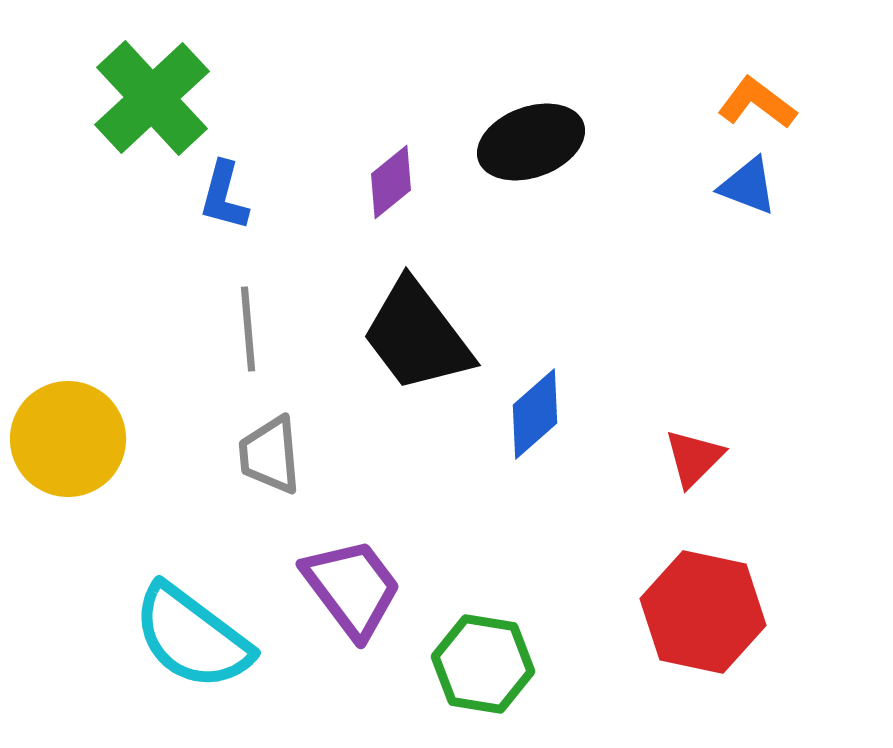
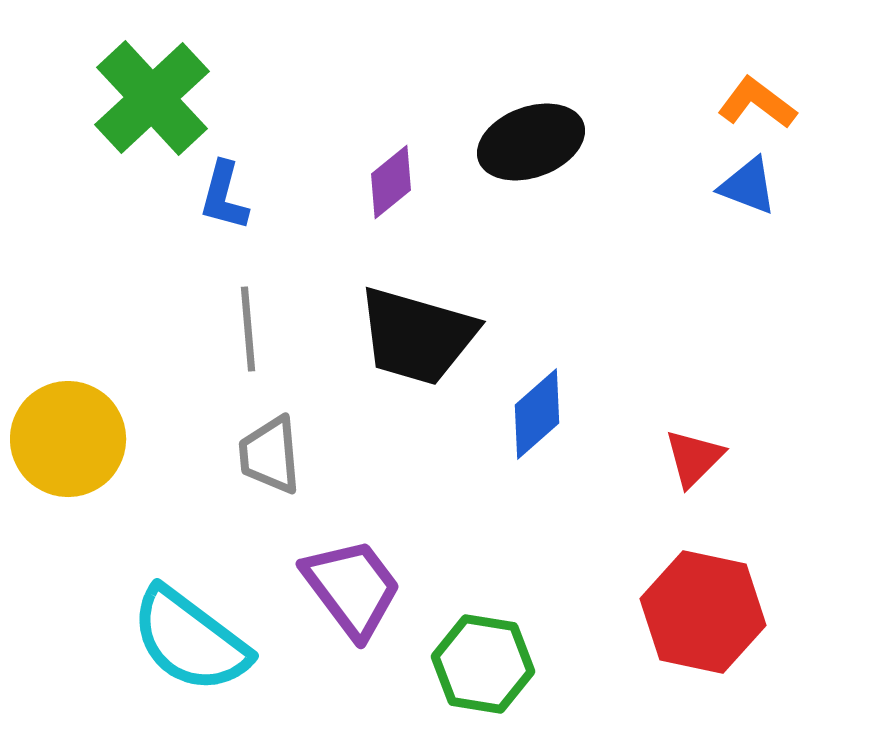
black trapezoid: rotated 37 degrees counterclockwise
blue diamond: moved 2 px right
cyan semicircle: moved 2 px left, 3 px down
